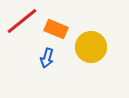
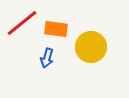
red line: moved 2 px down
orange rectangle: rotated 15 degrees counterclockwise
